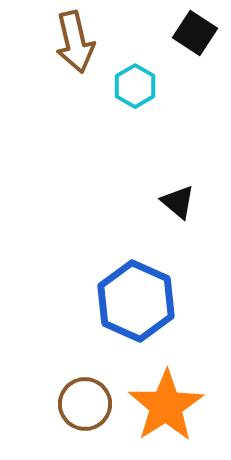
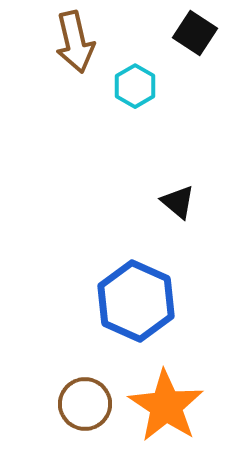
orange star: rotated 6 degrees counterclockwise
